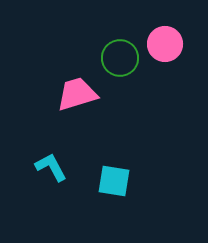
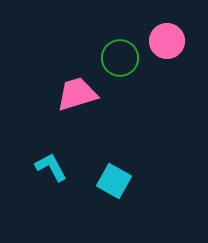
pink circle: moved 2 px right, 3 px up
cyan square: rotated 20 degrees clockwise
